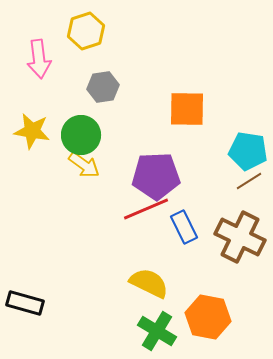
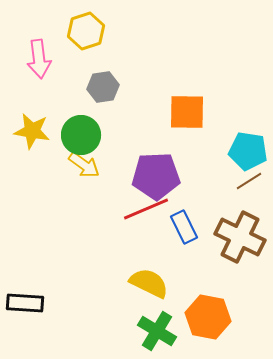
orange square: moved 3 px down
black rectangle: rotated 12 degrees counterclockwise
